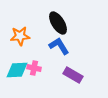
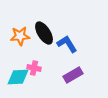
black ellipse: moved 14 px left, 10 px down
blue L-shape: moved 8 px right, 2 px up
cyan diamond: moved 1 px right, 7 px down
purple rectangle: rotated 60 degrees counterclockwise
